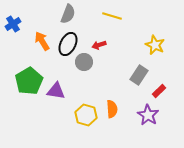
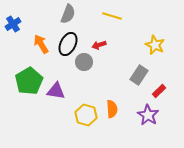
orange arrow: moved 1 px left, 3 px down
